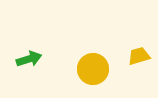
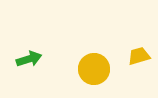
yellow circle: moved 1 px right
